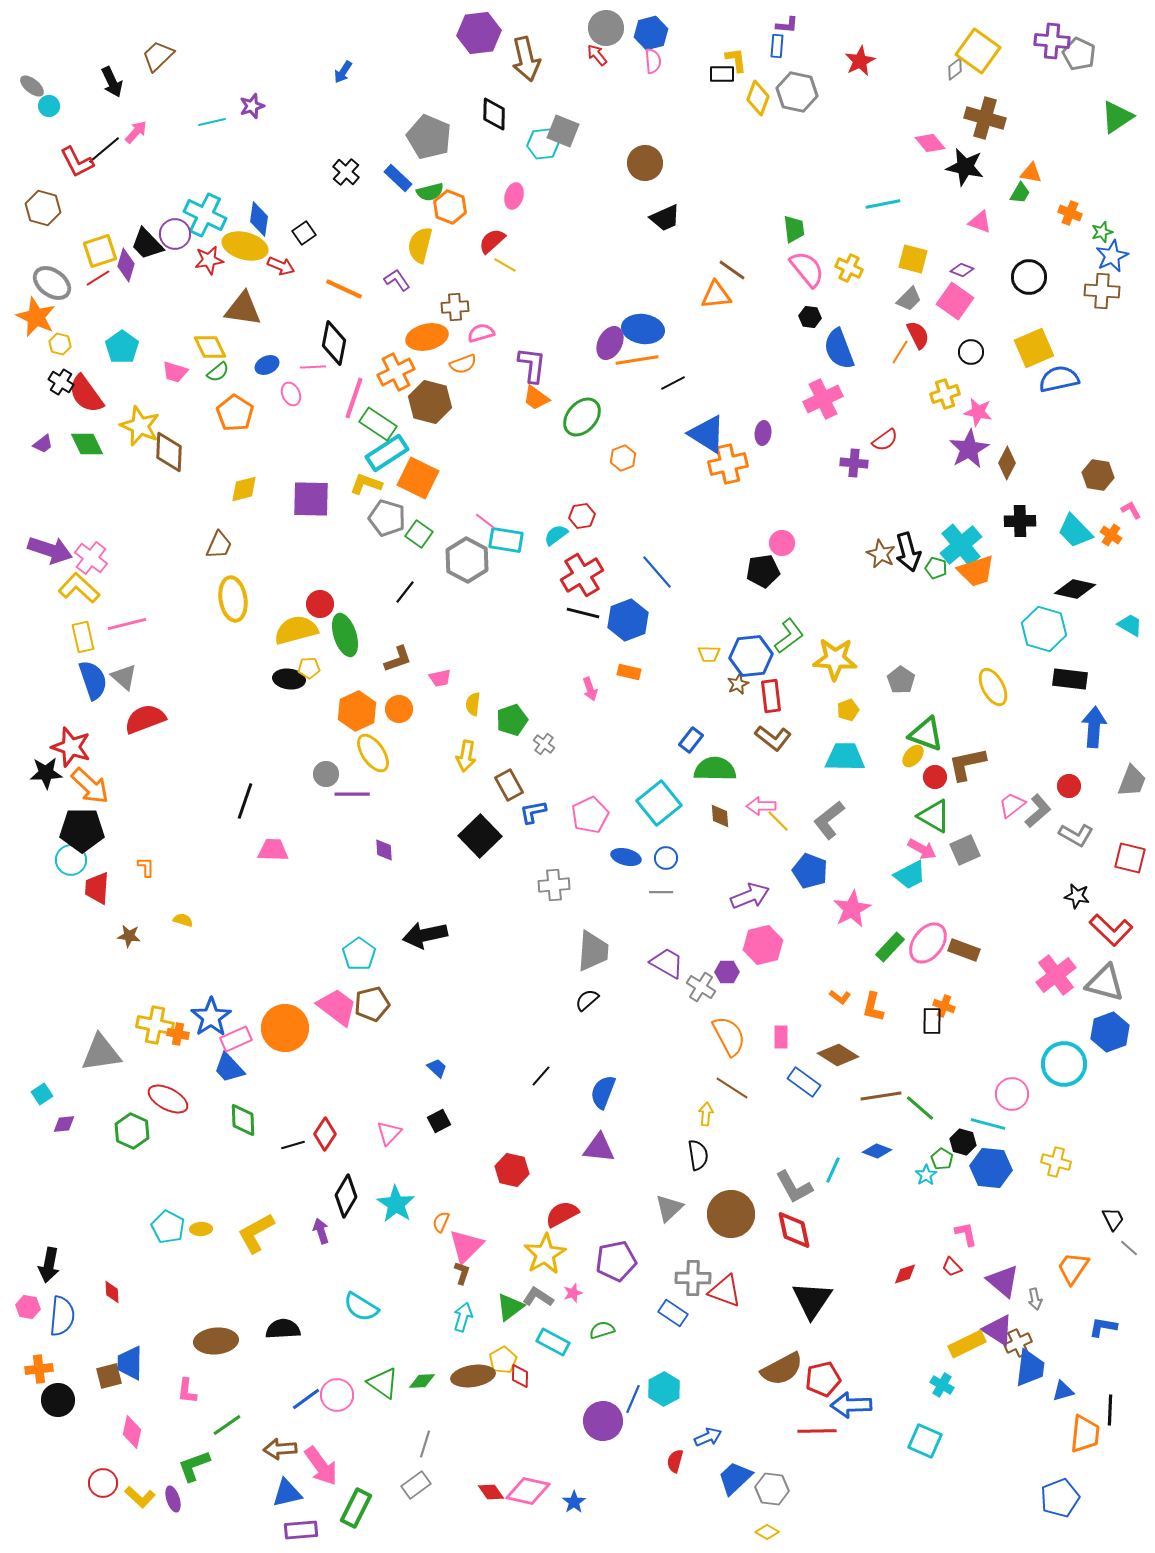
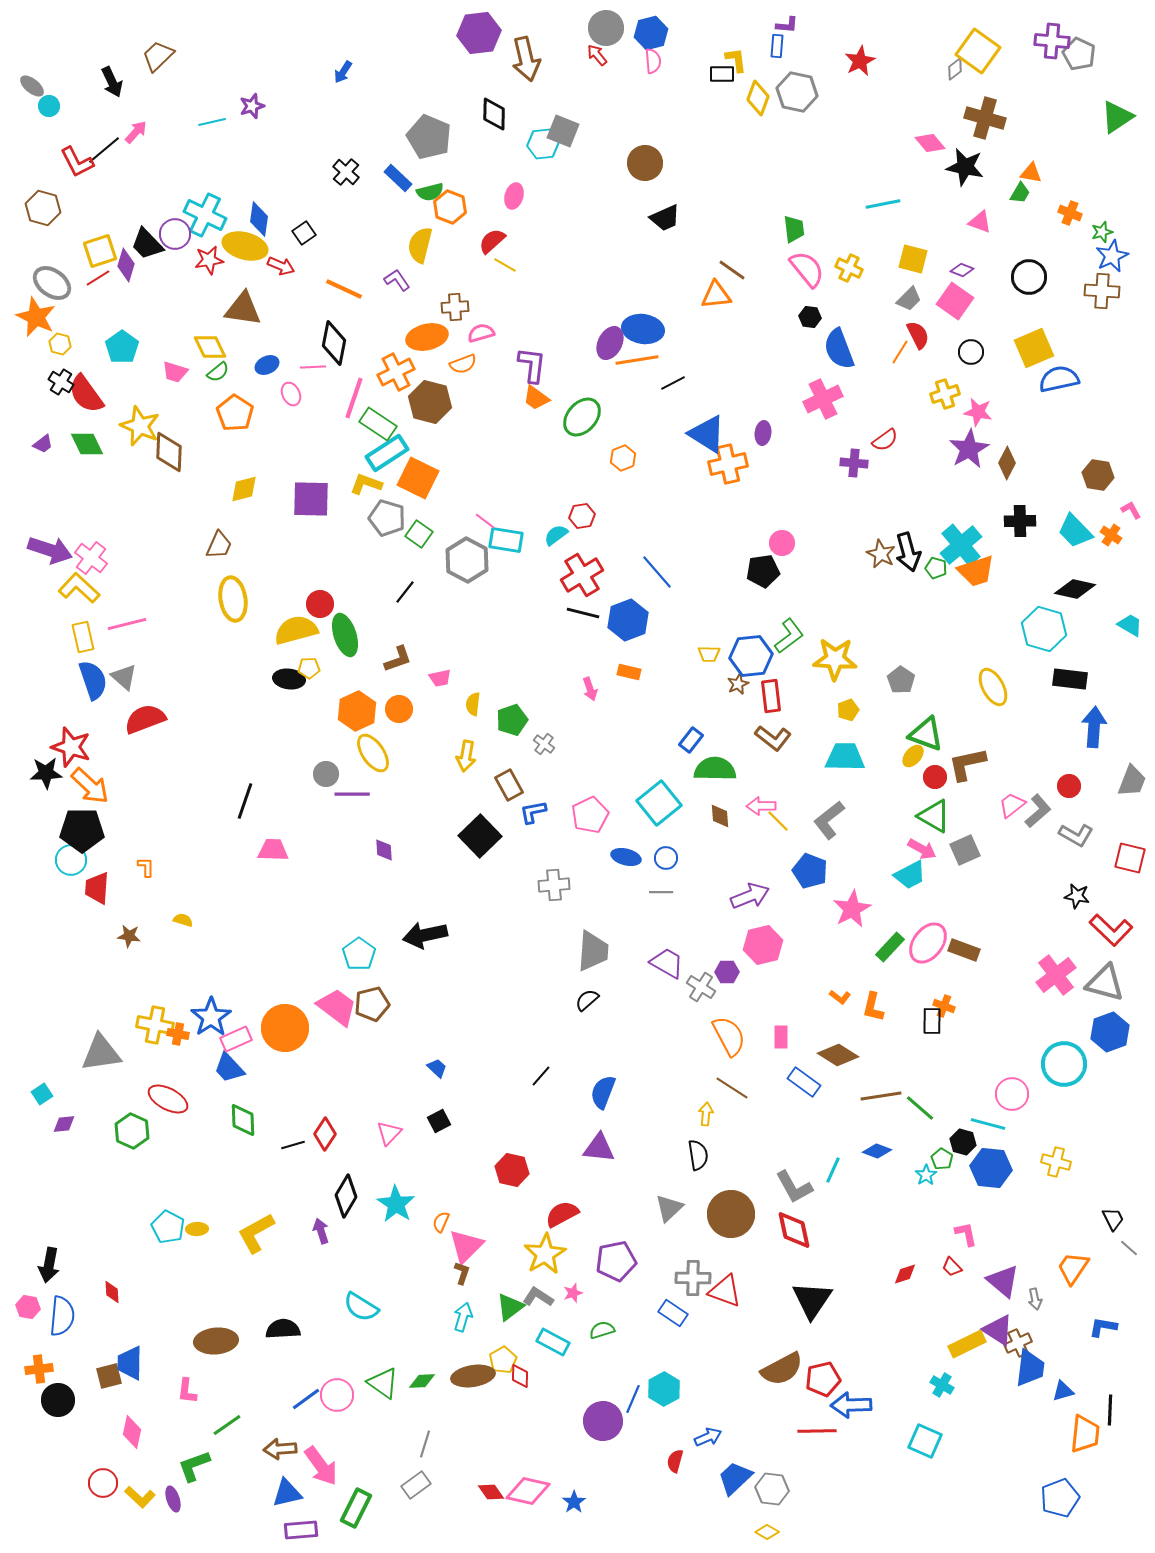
yellow ellipse at (201, 1229): moved 4 px left
